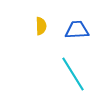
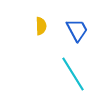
blue trapezoid: rotated 65 degrees clockwise
